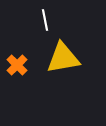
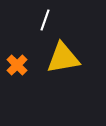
white line: rotated 30 degrees clockwise
